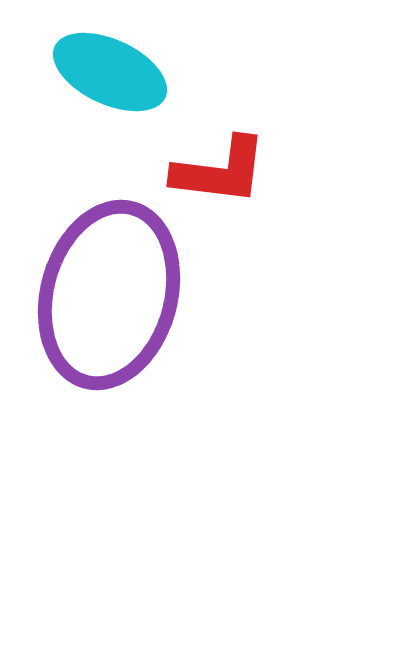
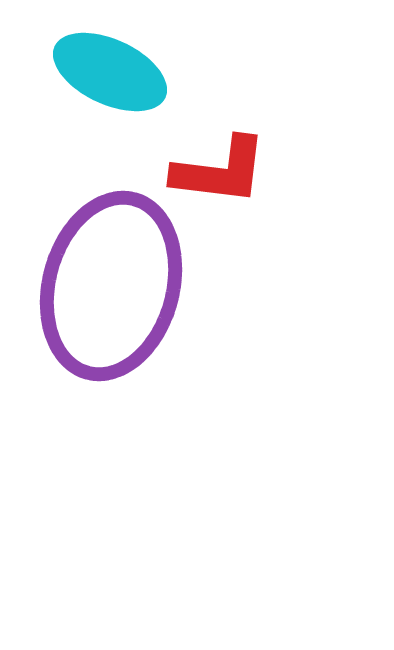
purple ellipse: moved 2 px right, 9 px up
